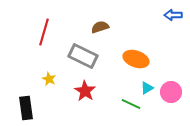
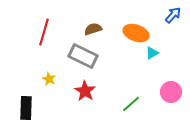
blue arrow: rotated 132 degrees clockwise
brown semicircle: moved 7 px left, 2 px down
orange ellipse: moved 26 px up
cyan triangle: moved 5 px right, 35 px up
green line: rotated 66 degrees counterclockwise
black rectangle: rotated 10 degrees clockwise
